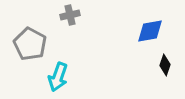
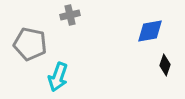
gray pentagon: rotated 16 degrees counterclockwise
